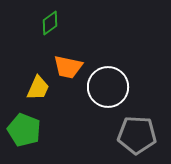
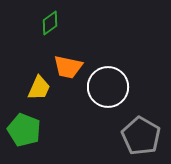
yellow trapezoid: moved 1 px right
gray pentagon: moved 4 px right, 1 px down; rotated 27 degrees clockwise
